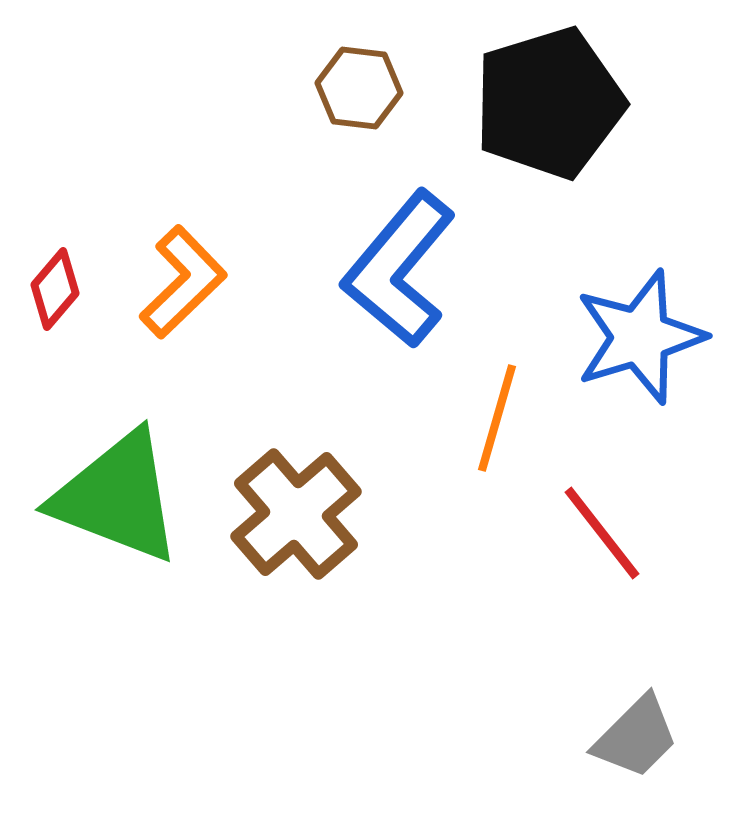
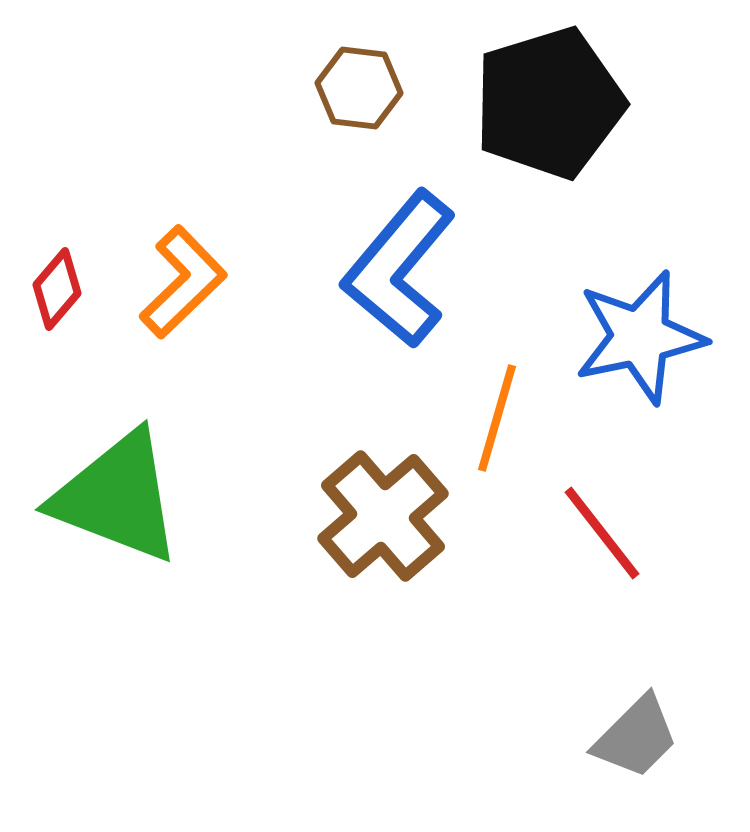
red diamond: moved 2 px right
blue star: rotated 5 degrees clockwise
brown cross: moved 87 px right, 2 px down
